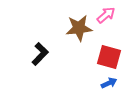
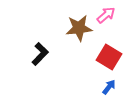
red square: rotated 15 degrees clockwise
blue arrow: moved 4 px down; rotated 28 degrees counterclockwise
